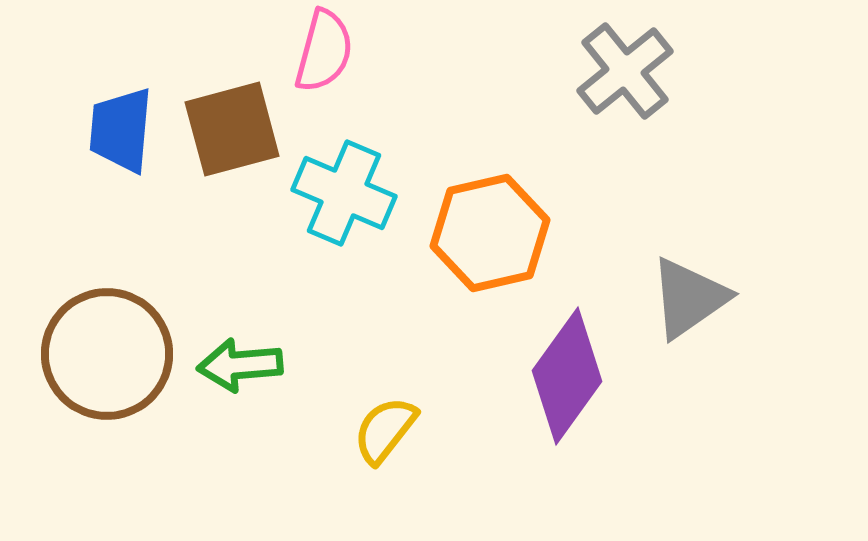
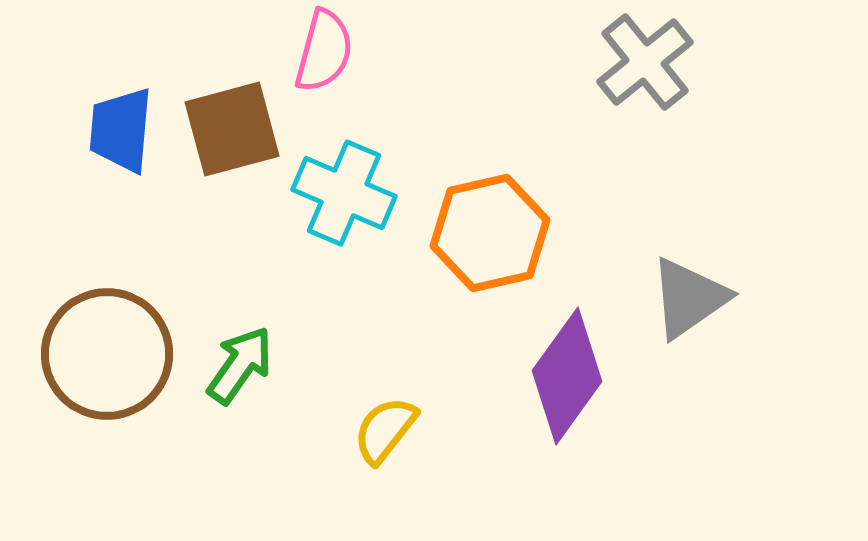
gray cross: moved 20 px right, 9 px up
green arrow: rotated 130 degrees clockwise
